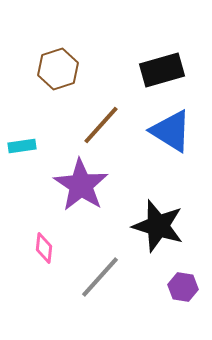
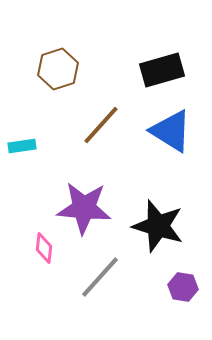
purple star: moved 3 px right, 23 px down; rotated 28 degrees counterclockwise
